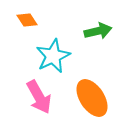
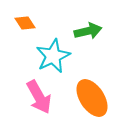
orange diamond: moved 2 px left, 3 px down
green arrow: moved 10 px left
